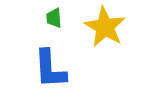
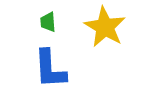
green trapezoid: moved 6 px left, 4 px down
